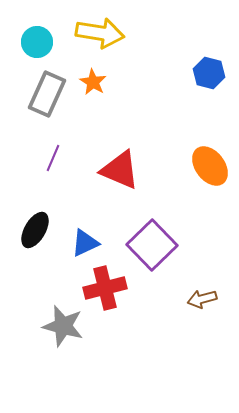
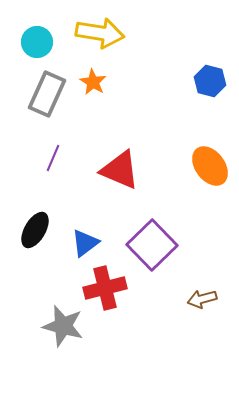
blue hexagon: moved 1 px right, 8 px down
blue triangle: rotated 12 degrees counterclockwise
